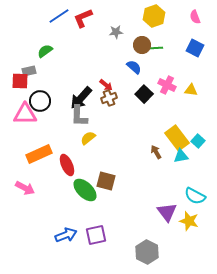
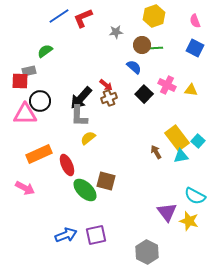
pink semicircle: moved 4 px down
